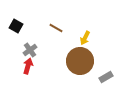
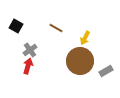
gray rectangle: moved 6 px up
